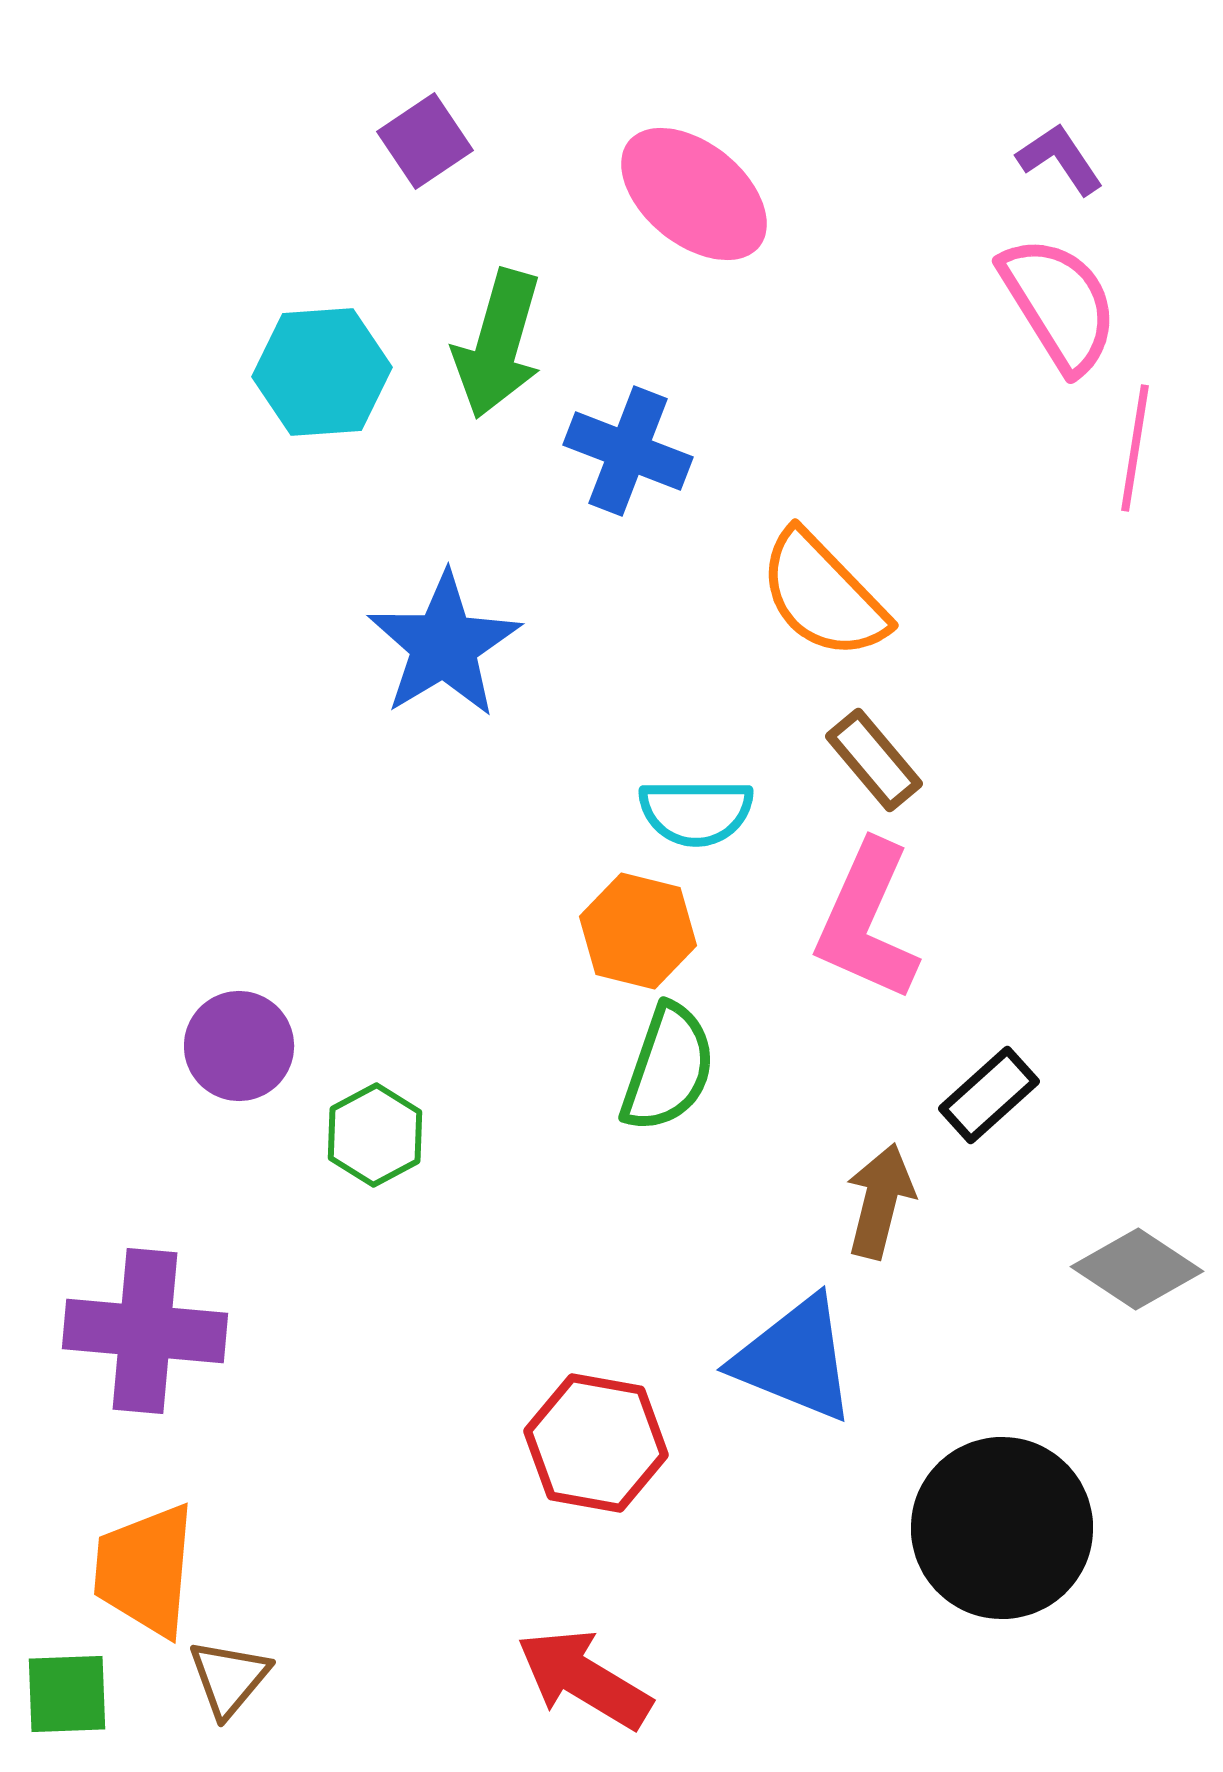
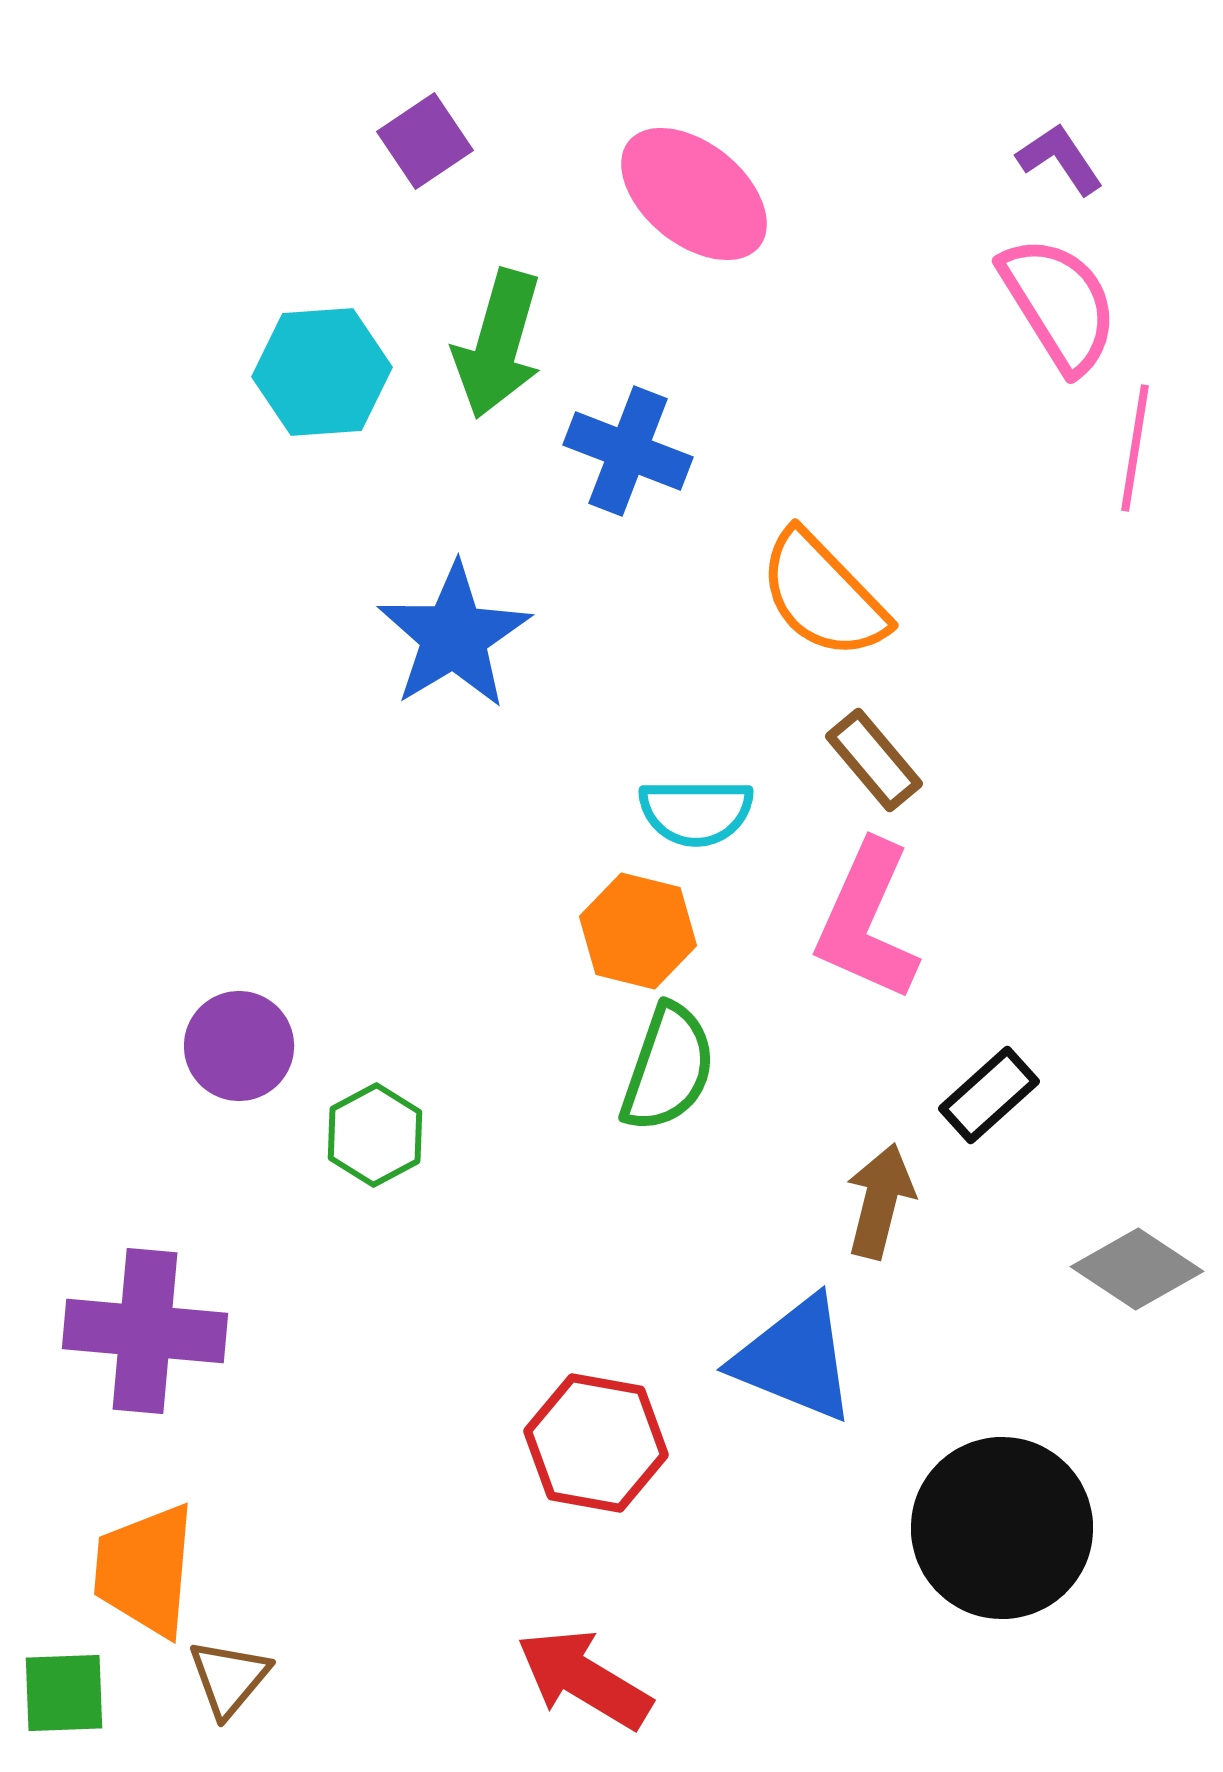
blue star: moved 10 px right, 9 px up
green square: moved 3 px left, 1 px up
